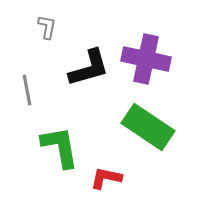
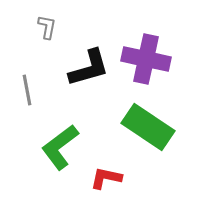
green L-shape: rotated 117 degrees counterclockwise
